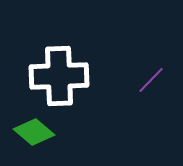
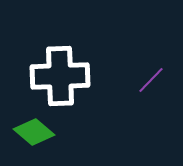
white cross: moved 1 px right
